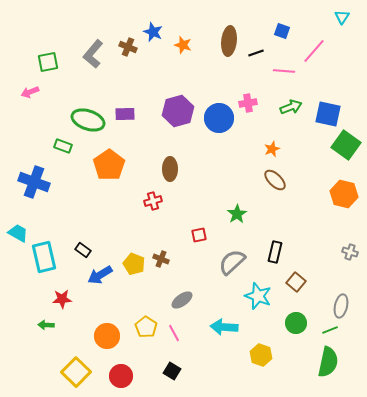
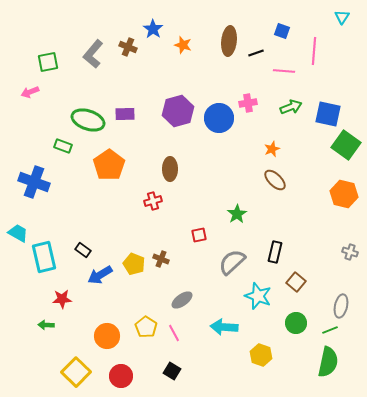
blue star at (153, 32): moved 3 px up; rotated 12 degrees clockwise
pink line at (314, 51): rotated 36 degrees counterclockwise
